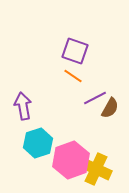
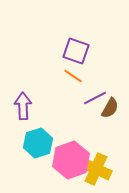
purple square: moved 1 px right
purple arrow: rotated 8 degrees clockwise
